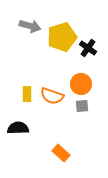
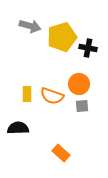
black cross: rotated 24 degrees counterclockwise
orange circle: moved 2 px left
